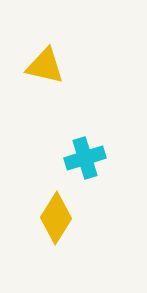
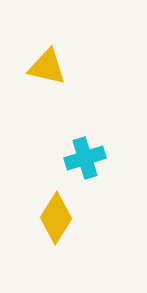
yellow triangle: moved 2 px right, 1 px down
